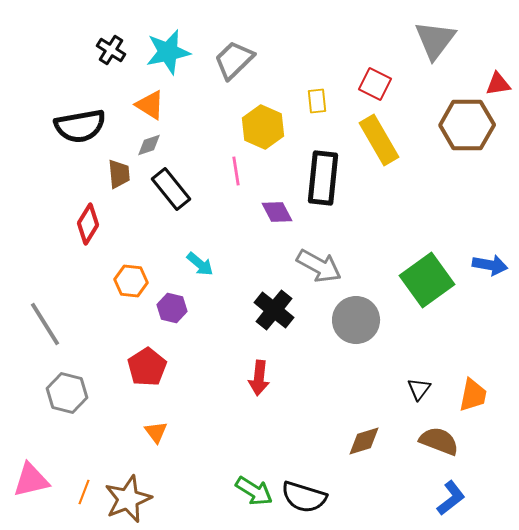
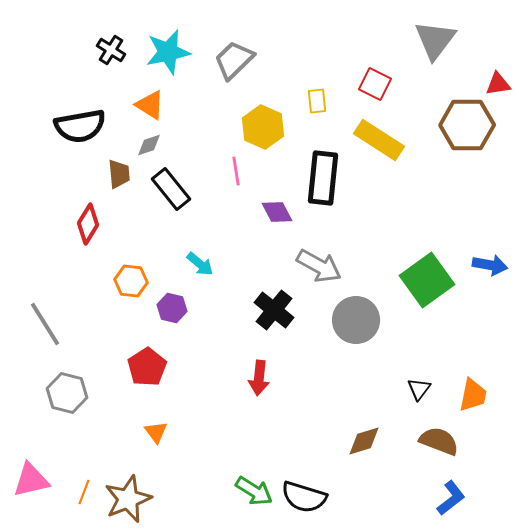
yellow rectangle at (379, 140): rotated 27 degrees counterclockwise
